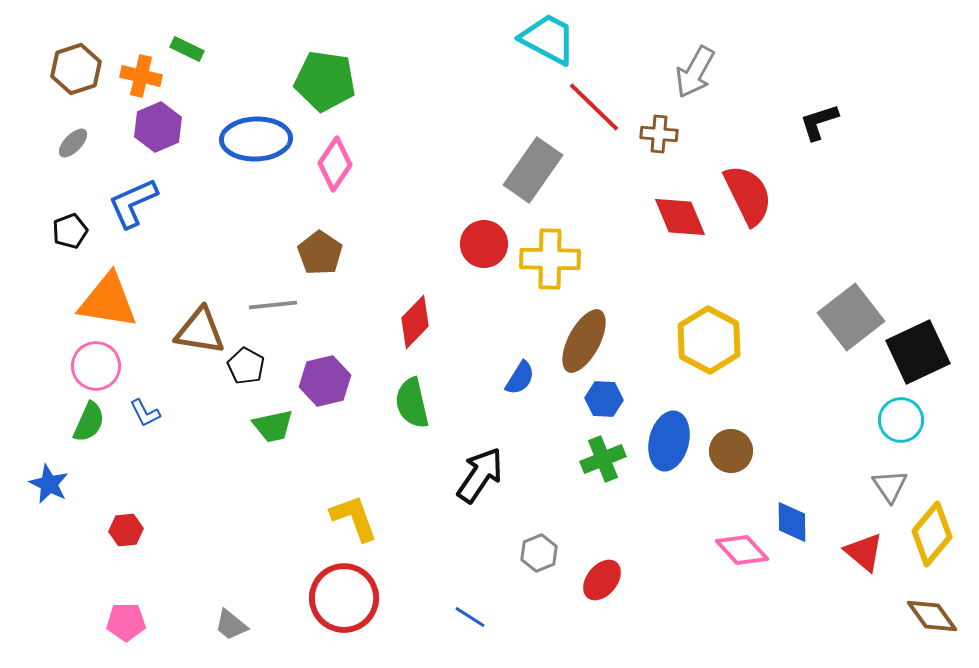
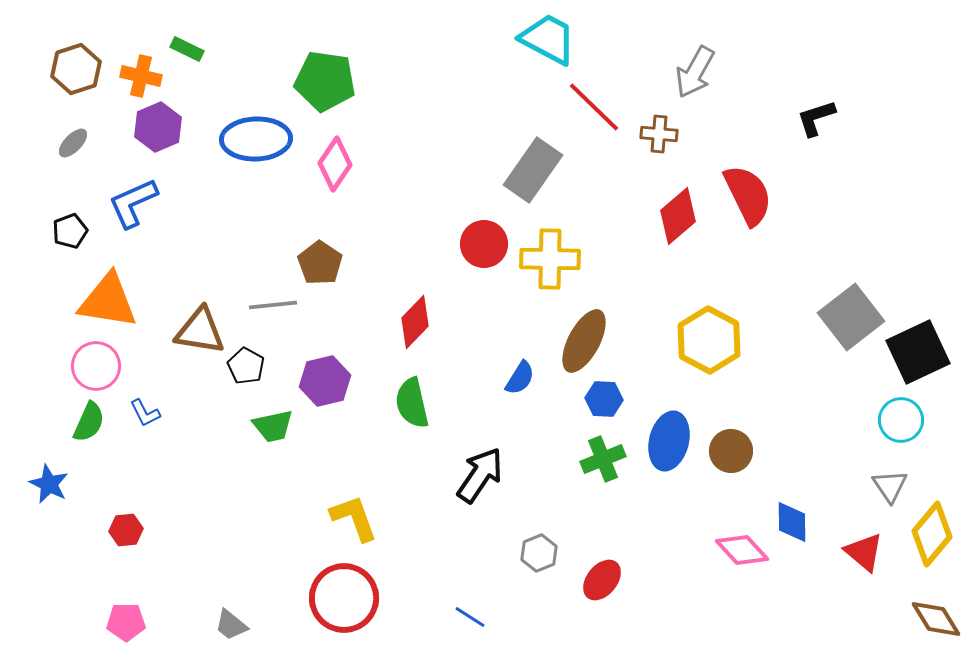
black L-shape at (819, 122): moved 3 px left, 4 px up
red diamond at (680, 217): moved 2 px left, 1 px up; rotated 72 degrees clockwise
brown pentagon at (320, 253): moved 10 px down
brown diamond at (932, 616): moved 4 px right, 3 px down; rotated 4 degrees clockwise
